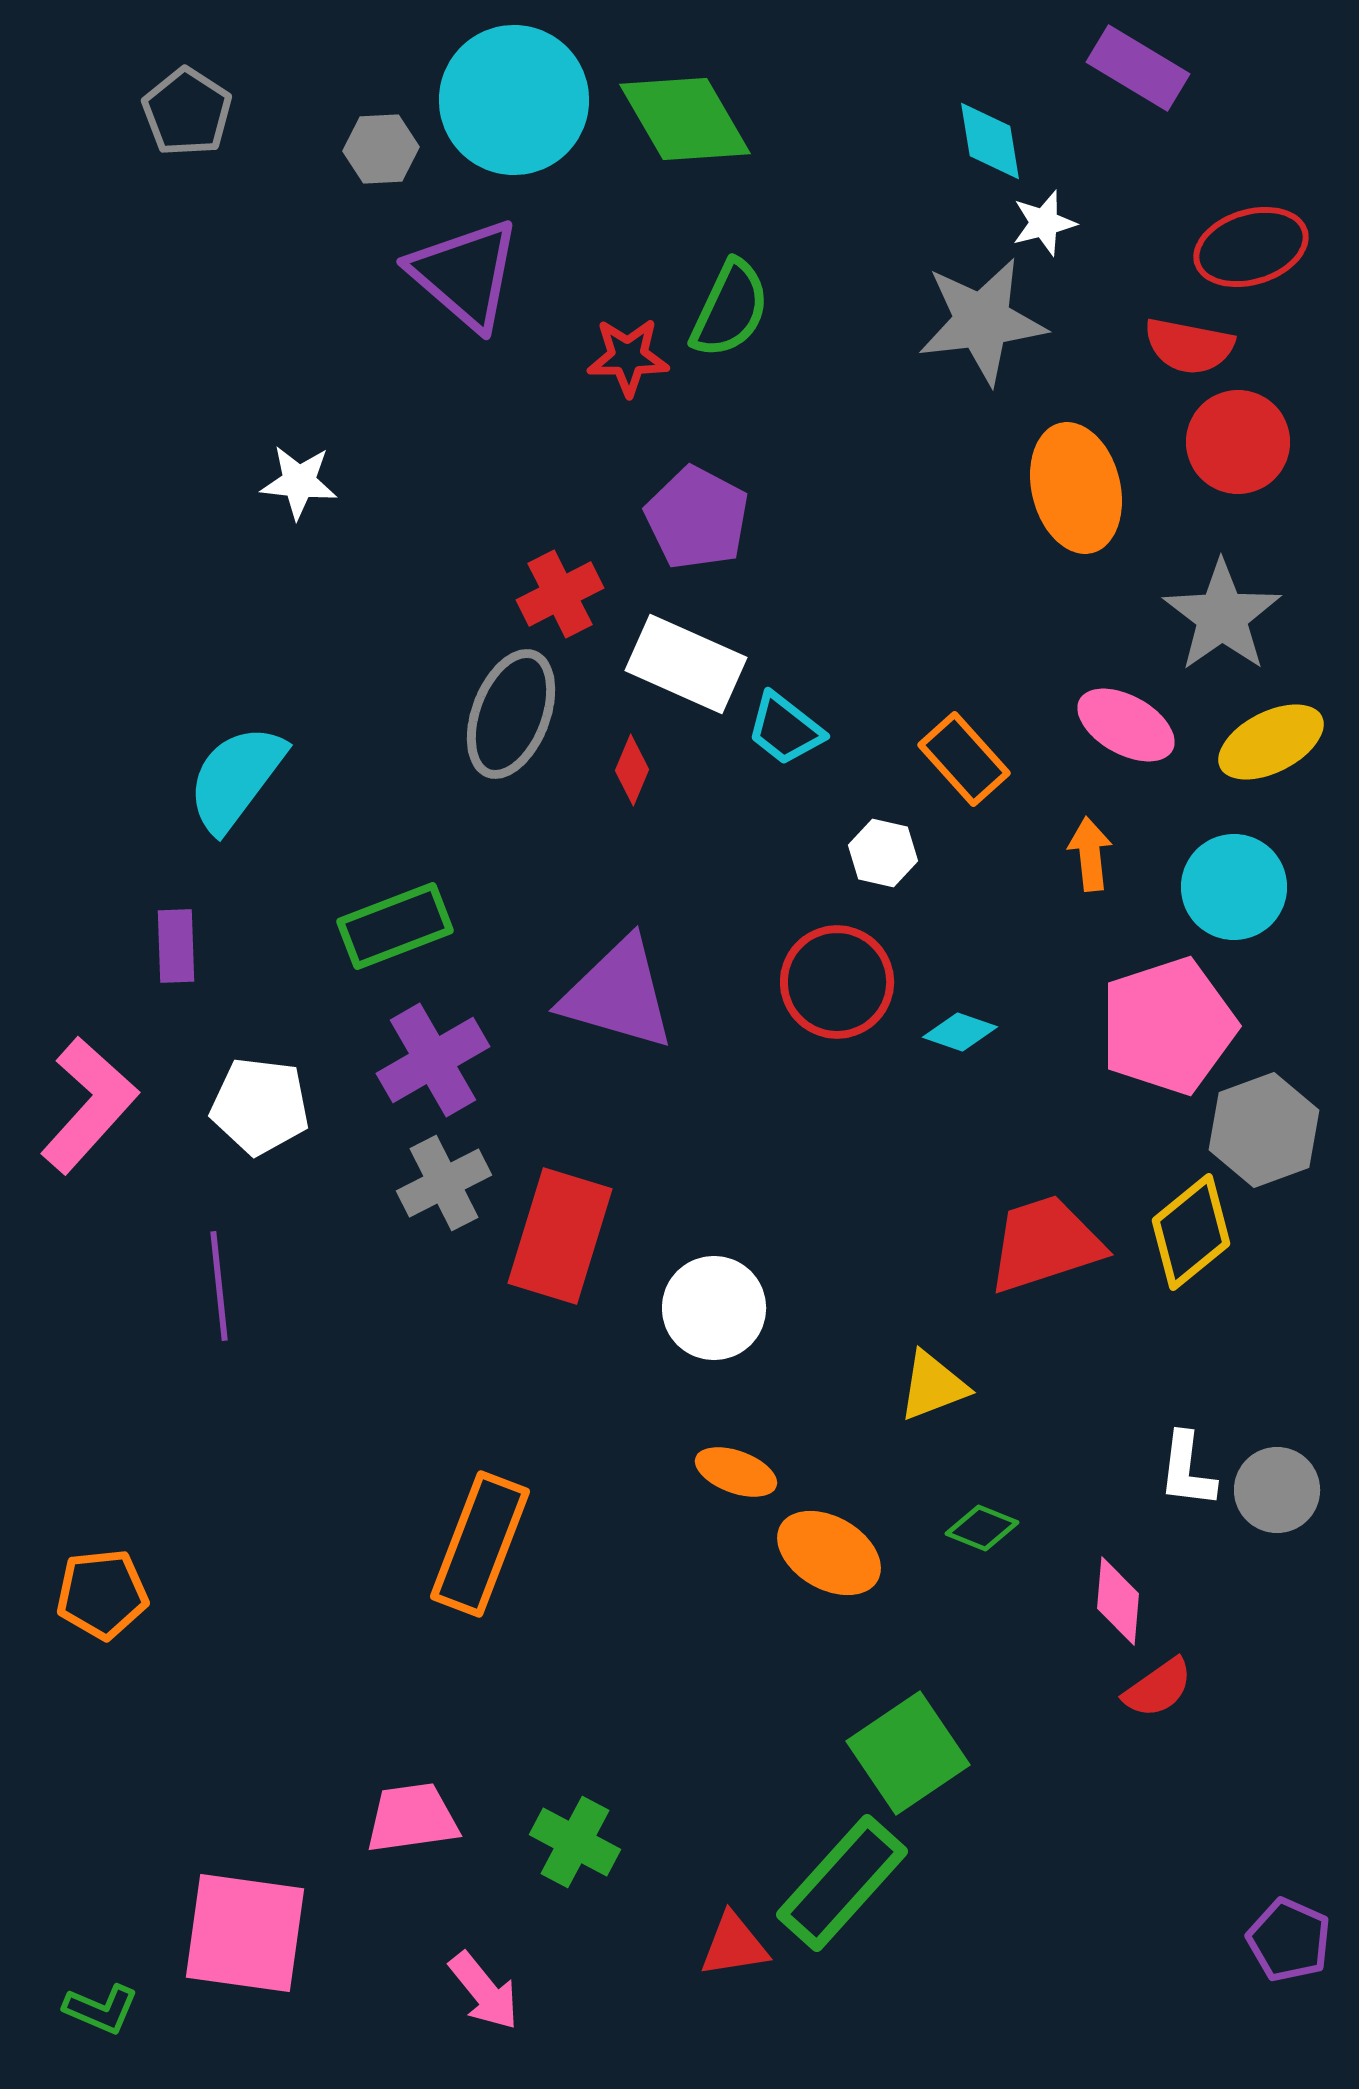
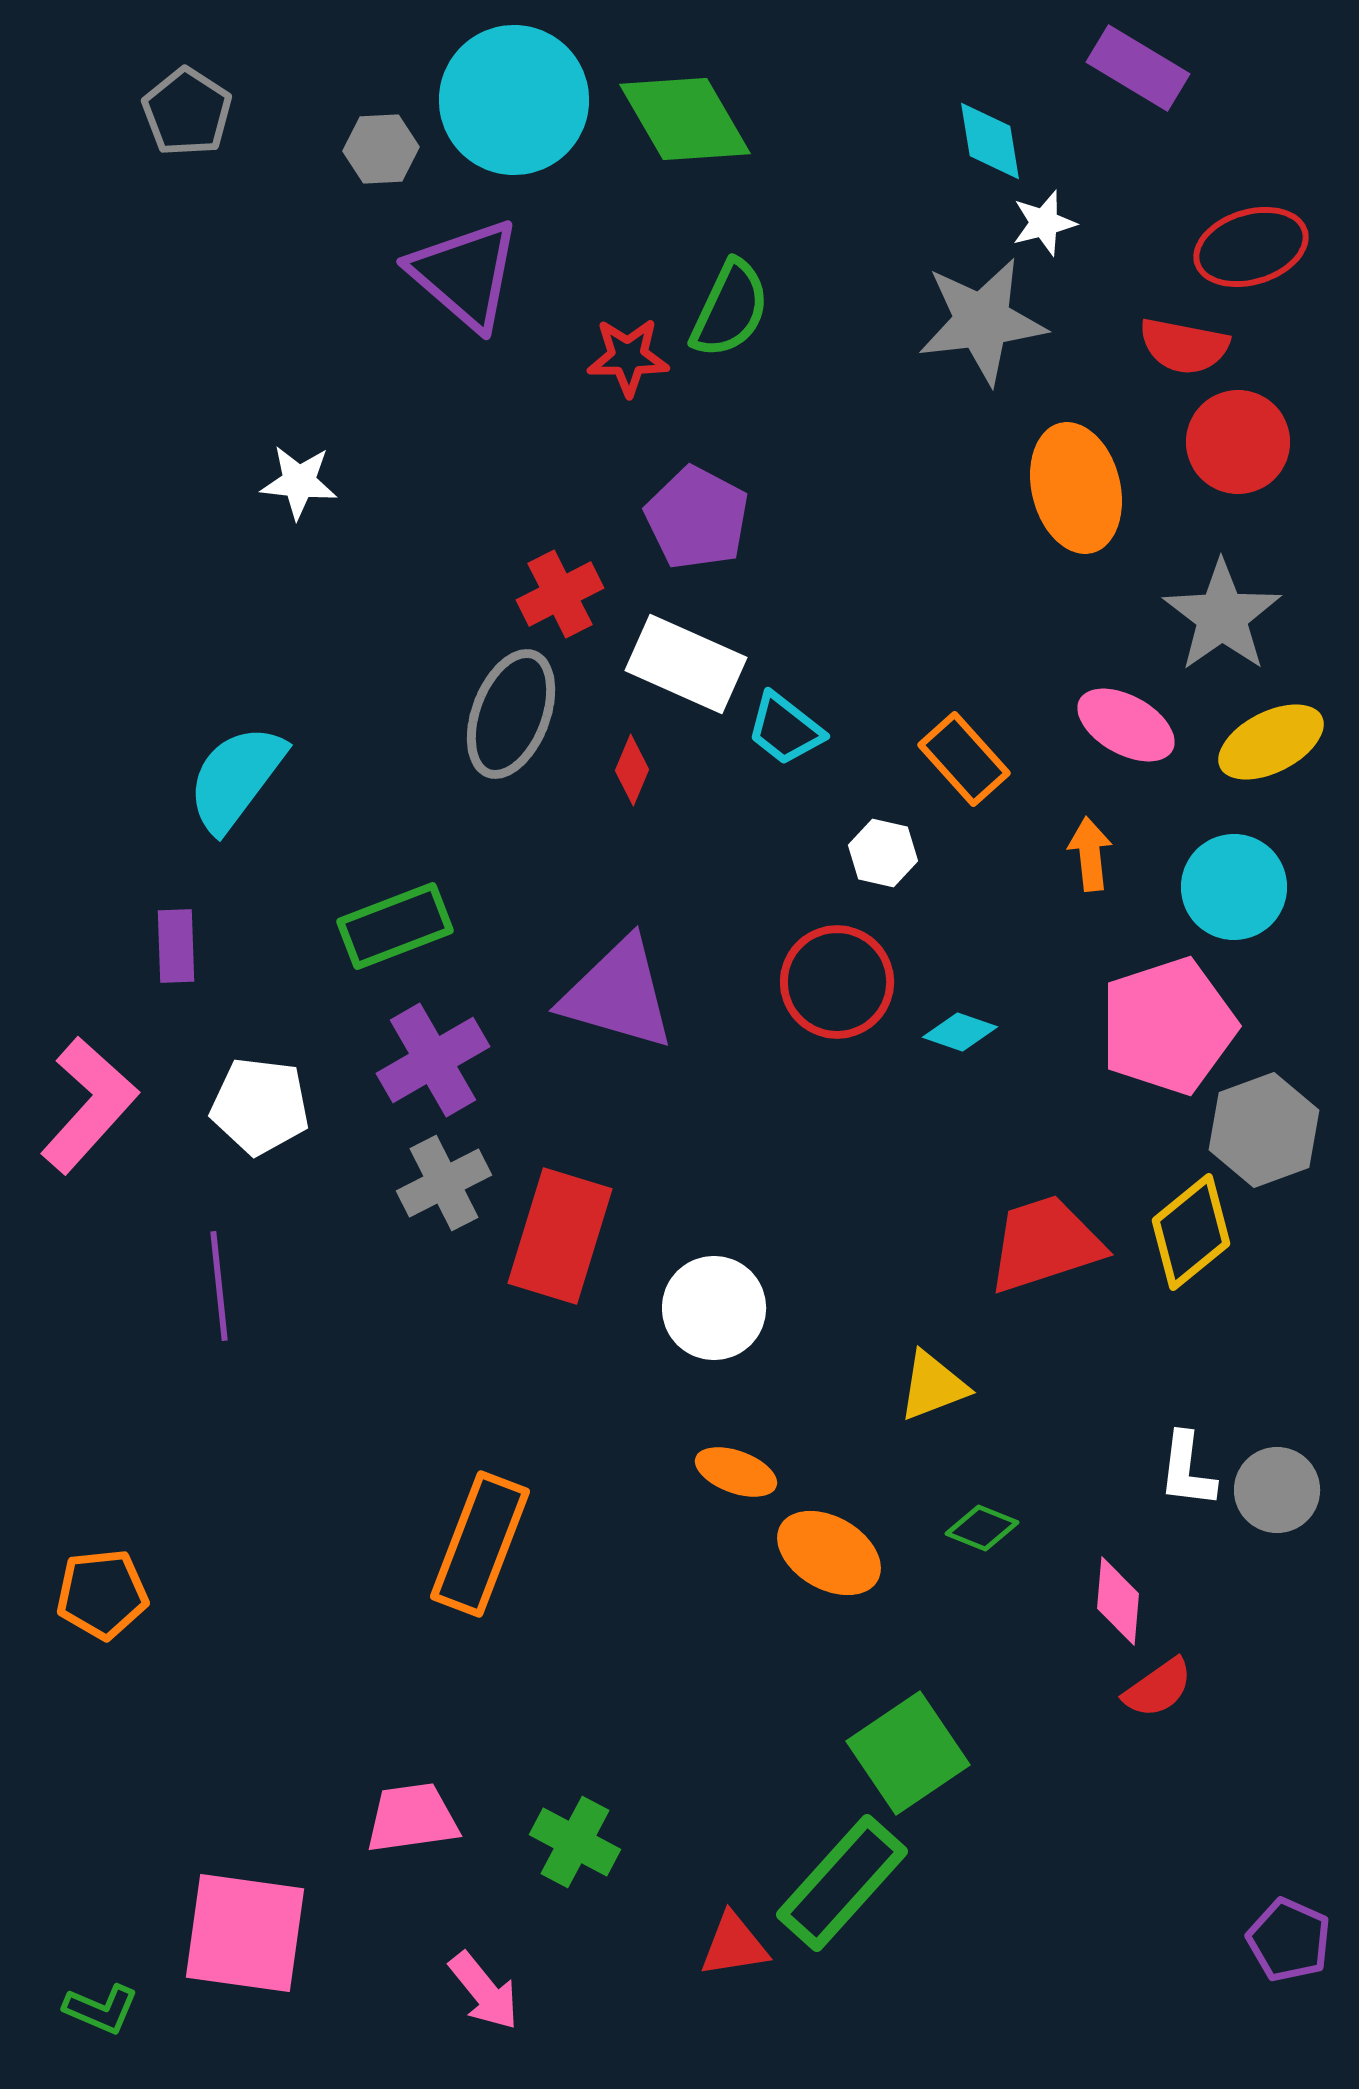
red semicircle at (1189, 346): moved 5 px left
